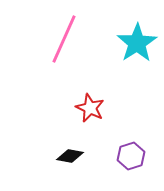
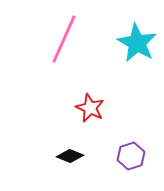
cyan star: rotated 9 degrees counterclockwise
black diamond: rotated 12 degrees clockwise
